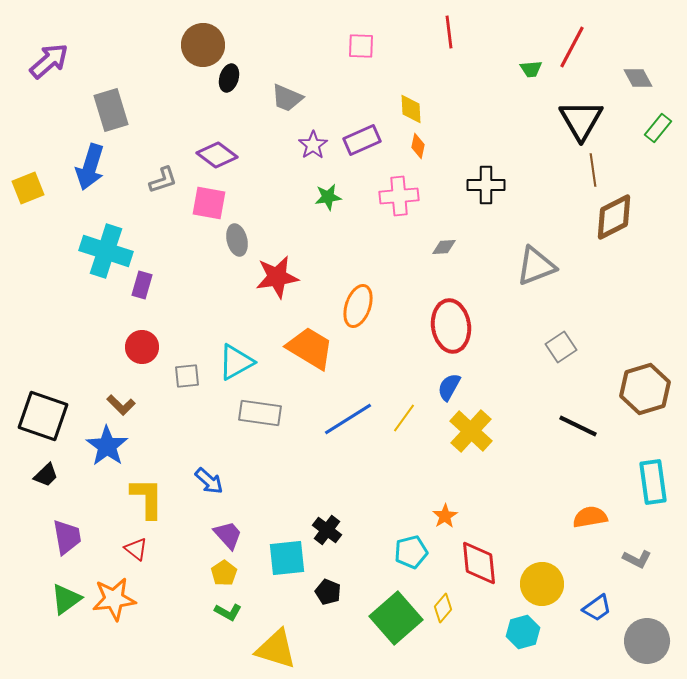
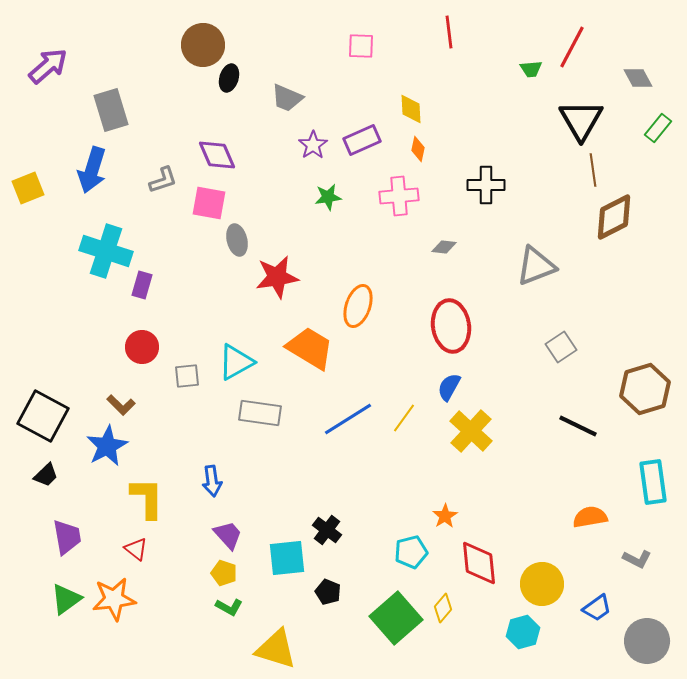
purple arrow at (49, 61): moved 1 px left, 5 px down
orange diamond at (418, 146): moved 3 px down
purple diamond at (217, 155): rotated 30 degrees clockwise
blue arrow at (90, 167): moved 2 px right, 3 px down
gray diamond at (444, 247): rotated 10 degrees clockwise
black square at (43, 416): rotated 9 degrees clockwise
blue star at (107, 446): rotated 9 degrees clockwise
blue arrow at (209, 481): moved 3 px right; rotated 40 degrees clockwise
yellow pentagon at (224, 573): rotated 20 degrees counterclockwise
green L-shape at (228, 612): moved 1 px right, 5 px up
